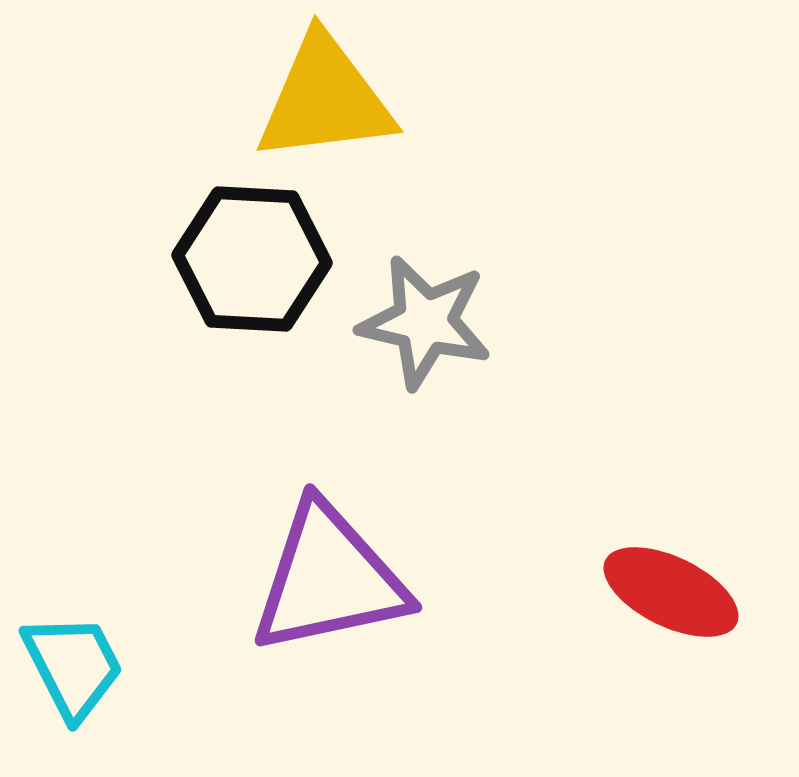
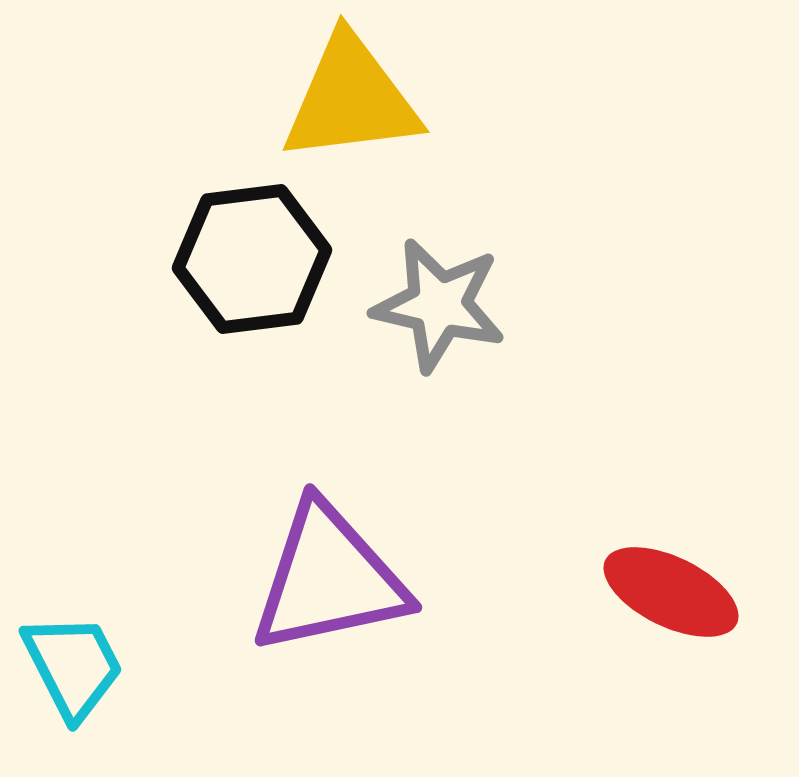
yellow triangle: moved 26 px right
black hexagon: rotated 10 degrees counterclockwise
gray star: moved 14 px right, 17 px up
